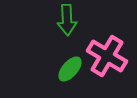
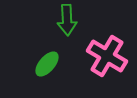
green ellipse: moved 23 px left, 5 px up
